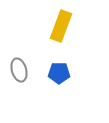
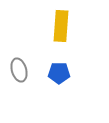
yellow rectangle: rotated 16 degrees counterclockwise
